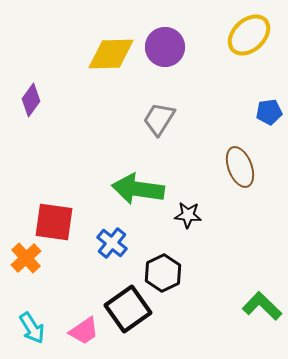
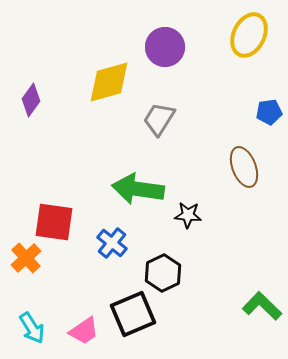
yellow ellipse: rotated 21 degrees counterclockwise
yellow diamond: moved 2 px left, 28 px down; rotated 15 degrees counterclockwise
brown ellipse: moved 4 px right
black square: moved 5 px right, 5 px down; rotated 12 degrees clockwise
